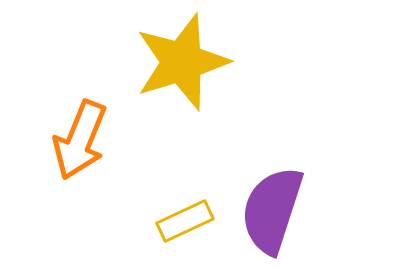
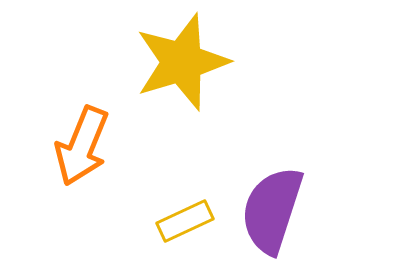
orange arrow: moved 2 px right, 6 px down
